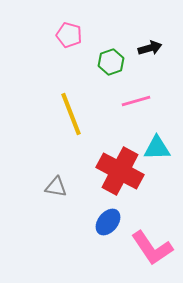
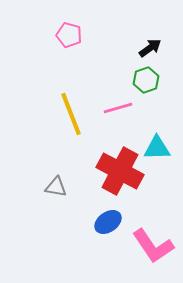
black arrow: rotated 20 degrees counterclockwise
green hexagon: moved 35 px right, 18 px down
pink line: moved 18 px left, 7 px down
blue ellipse: rotated 16 degrees clockwise
pink L-shape: moved 1 px right, 2 px up
